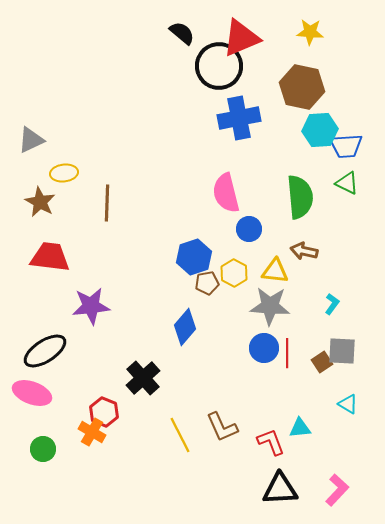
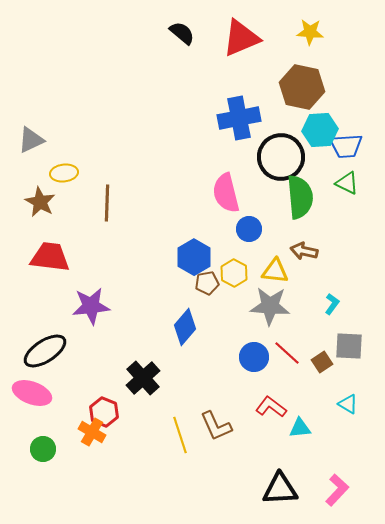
black circle at (219, 66): moved 62 px right, 91 px down
blue hexagon at (194, 257): rotated 12 degrees counterclockwise
blue circle at (264, 348): moved 10 px left, 9 px down
gray square at (342, 351): moved 7 px right, 5 px up
red line at (287, 353): rotated 48 degrees counterclockwise
brown L-shape at (222, 427): moved 6 px left, 1 px up
yellow line at (180, 435): rotated 9 degrees clockwise
red L-shape at (271, 442): moved 35 px up; rotated 32 degrees counterclockwise
